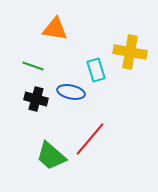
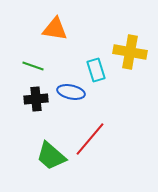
black cross: rotated 20 degrees counterclockwise
